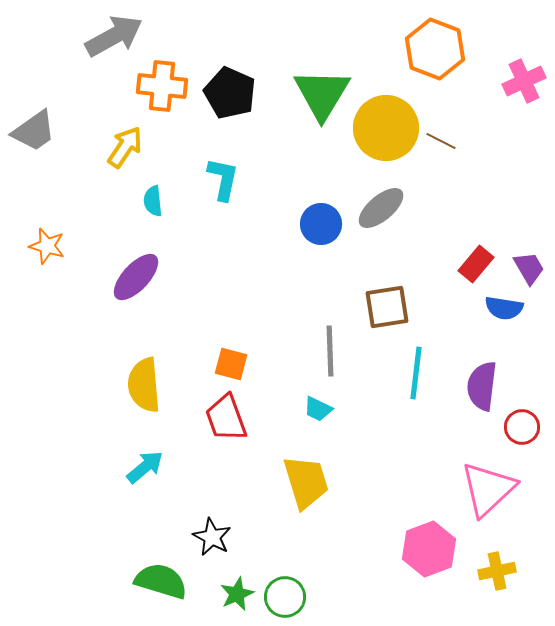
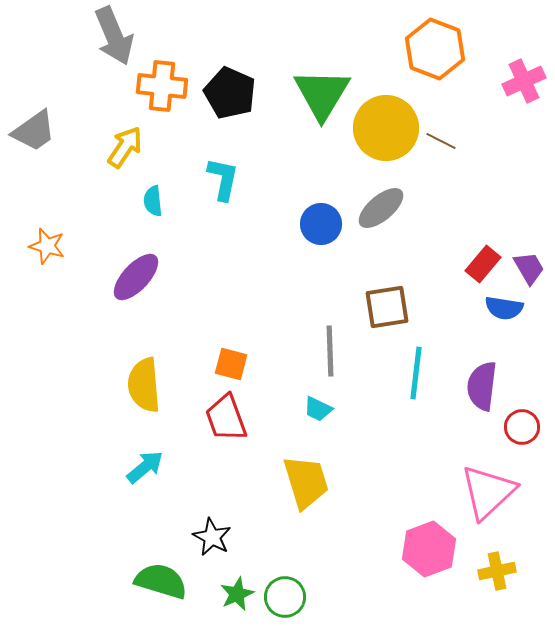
gray arrow: rotated 96 degrees clockwise
red rectangle: moved 7 px right
pink triangle: moved 3 px down
